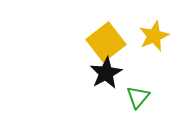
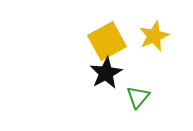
yellow square: moved 1 px right, 1 px up; rotated 9 degrees clockwise
